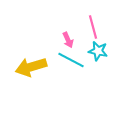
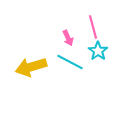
pink arrow: moved 2 px up
cyan star: rotated 24 degrees clockwise
cyan line: moved 1 px left, 2 px down
